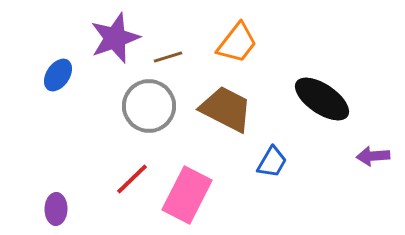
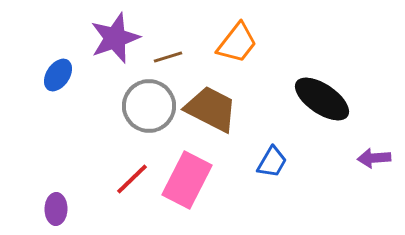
brown trapezoid: moved 15 px left
purple arrow: moved 1 px right, 2 px down
pink rectangle: moved 15 px up
